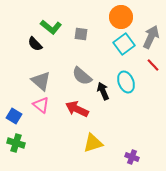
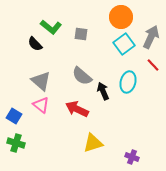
cyan ellipse: moved 2 px right; rotated 35 degrees clockwise
